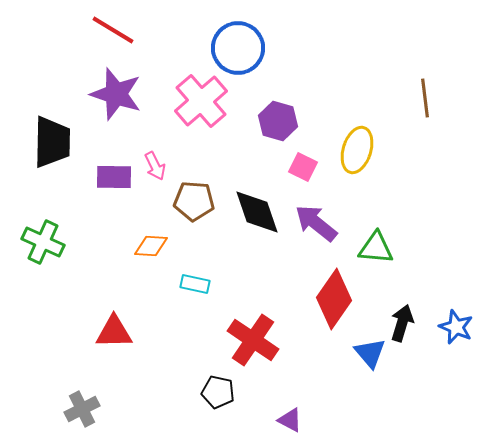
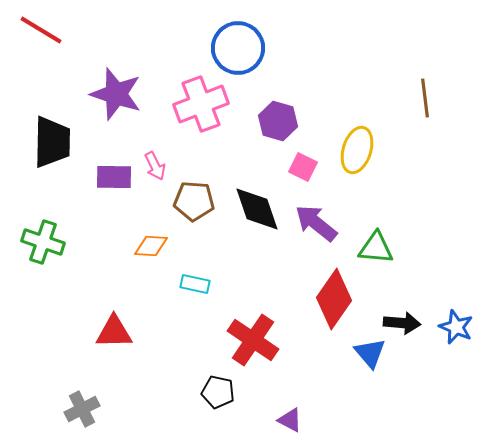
red line: moved 72 px left
pink cross: moved 3 px down; rotated 20 degrees clockwise
black diamond: moved 3 px up
green cross: rotated 6 degrees counterclockwise
black arrow: rotated 78 degrees clockwise
